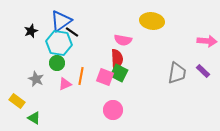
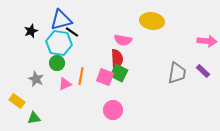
blue triangle: moved 1 px up; rotated 20 degrees clockwise
green triangle: rotated 40 degrees counterclockwise
